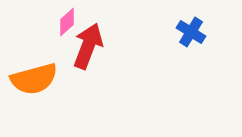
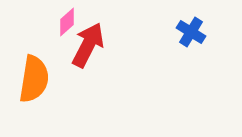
red arrow: moved 1 px up; rotated 6 degrees clockwise
orange semicircle: rotated 66 degrees counterclockwise
